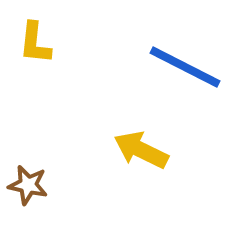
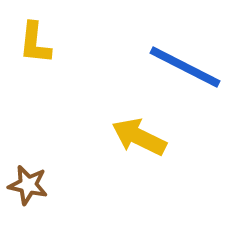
yellow arrow: moved 2 px left, 13 px up
